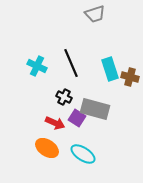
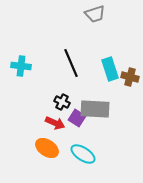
cyan cross: moved 16 px left; rotated 18 degrees counterclockwise
black cross: moved 2 px left, 5 px down
gray rectangle: rotated 12 degrees counterclockwise
